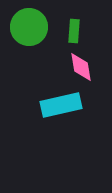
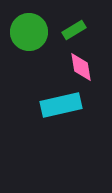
green circle: moved 5 px down
green rectangle: moved 1 px up; rotated 55 degrees clockwise
